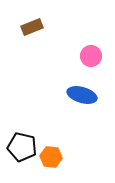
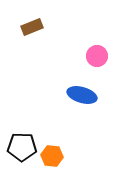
pink circle: moved 6 px right
black pentagon: rotated 12 degrees counterclockwise
orange hexagon: moved 1 px right, 1 px up
